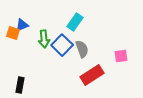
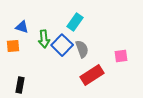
blue triangle: moved 2 px down; rotated 40 degrees clockwise
orange square: moved 13 px down; rotated 24 degrees counterclockwise
